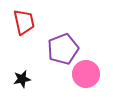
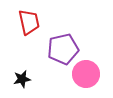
red trapezoid: moved 5 px right
purple pentagon: rotated 8 degrees clockwise
